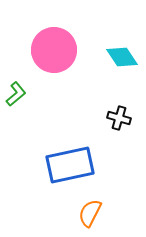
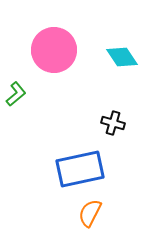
black cross: moved 6 px left, 5 px down
blue rectangle: moved 10 px right, 4 px down
